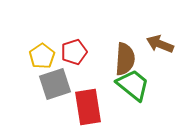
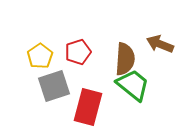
red pentagon: moved 4 px right
yellow pentagon: moved 2 px left
gray square: moved 1 px left, 2 px down
red rectangle: rotated 24 degrees clockwise
